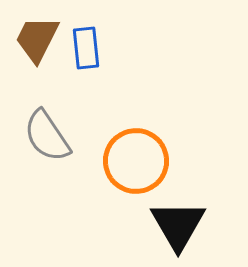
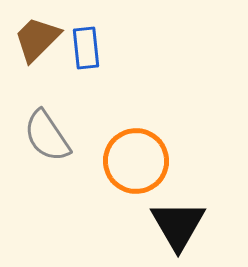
brown trapezoid: rotated 18 degrees clockwise
